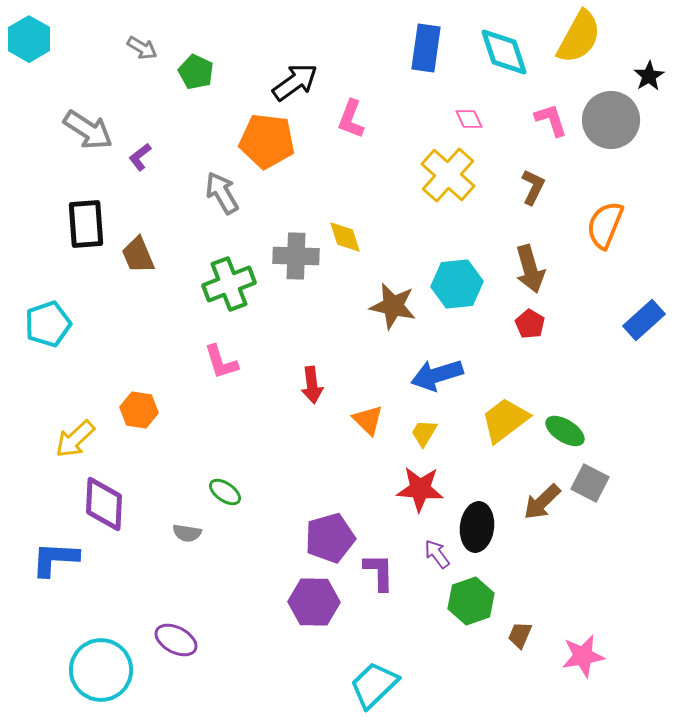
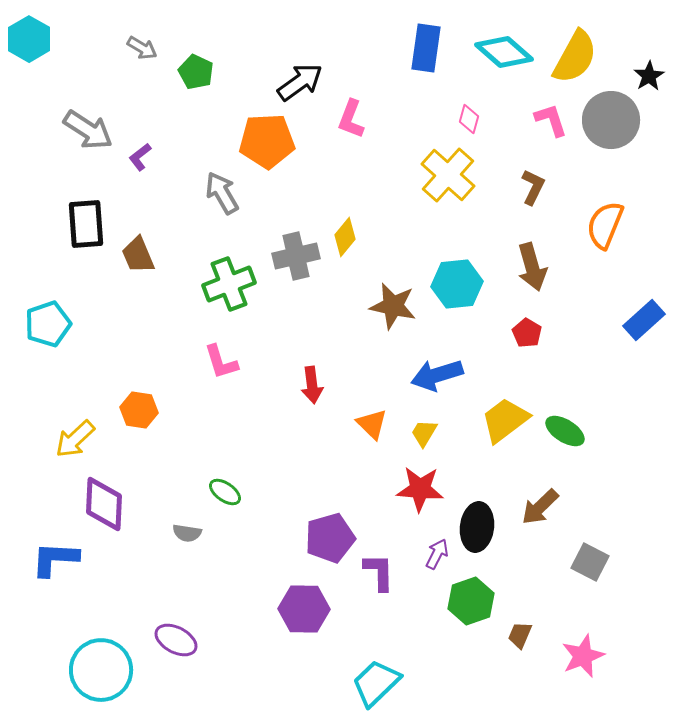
yellow semicircle at (579, 37): moved 4 px left, 20 px down
cyan diamond at (504, 52): rotated 30 degrees counterclockwise
black arrow at (295, 82): moved 5 px right
pink diamond at (469, 119): rotated 40 degrees clockwise
orange pentagon at (267, 141): rotated 10 degrees counterclockwise
yellow diamond at (345, 237): rotated 57 degrees clockwise
gray cross at (296, 256): rotated 15 degrees counterclockwise
brown arrow at (530, 269): moved 2 px right, 2 px up
red pentagon at (530, 324): moved 3 px left, 9 px down
orange triangle at (368, 420): moved 4 px right, 4 px down
gray square at (590, 483): moved 79 px down
brown arrow at (542, 502): moved 2 px left, 5 px down
purple arrow at (437, 554): rotated 64 degrees clockwise
purple hexagon at (314, 602): moved 10 px left, 7 px down
pink star at (583, 656): rotated 12 degrees counterclockwise
cyan trapezoid at (374, 685): moved 2 px right, 2 px up
